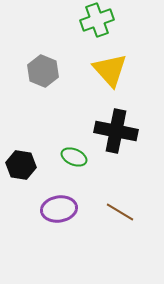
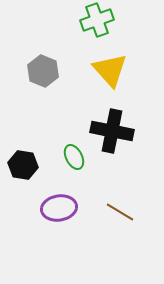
black cross: moved 4 px left
green ellipse: rotated 40 degrees clockwise
black hexagon: moved 2 px right
purple ellipse: moved 1 px up
